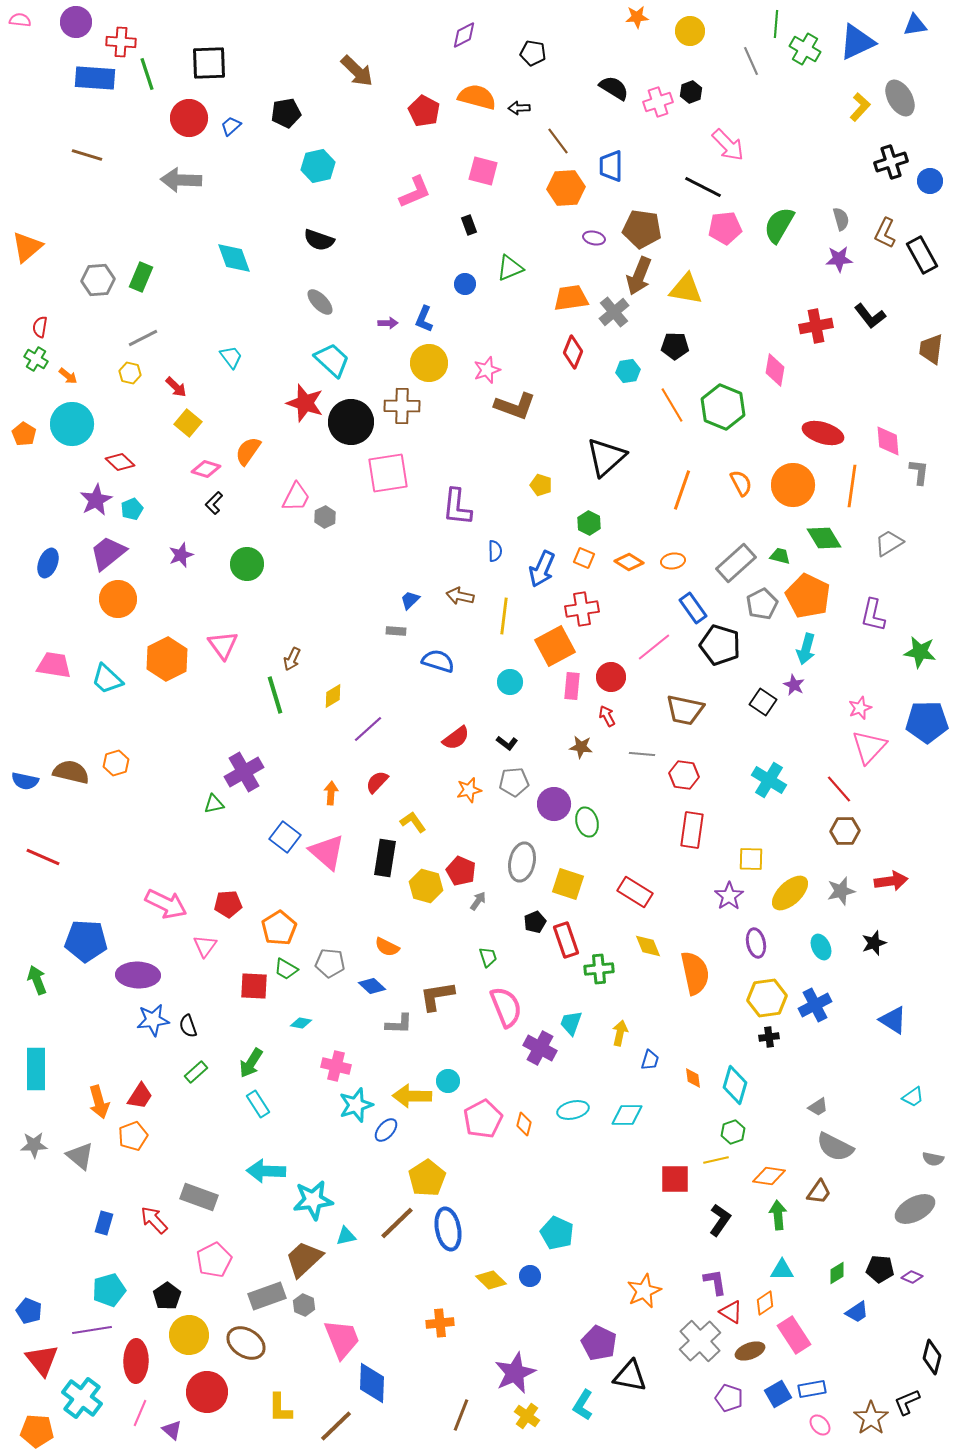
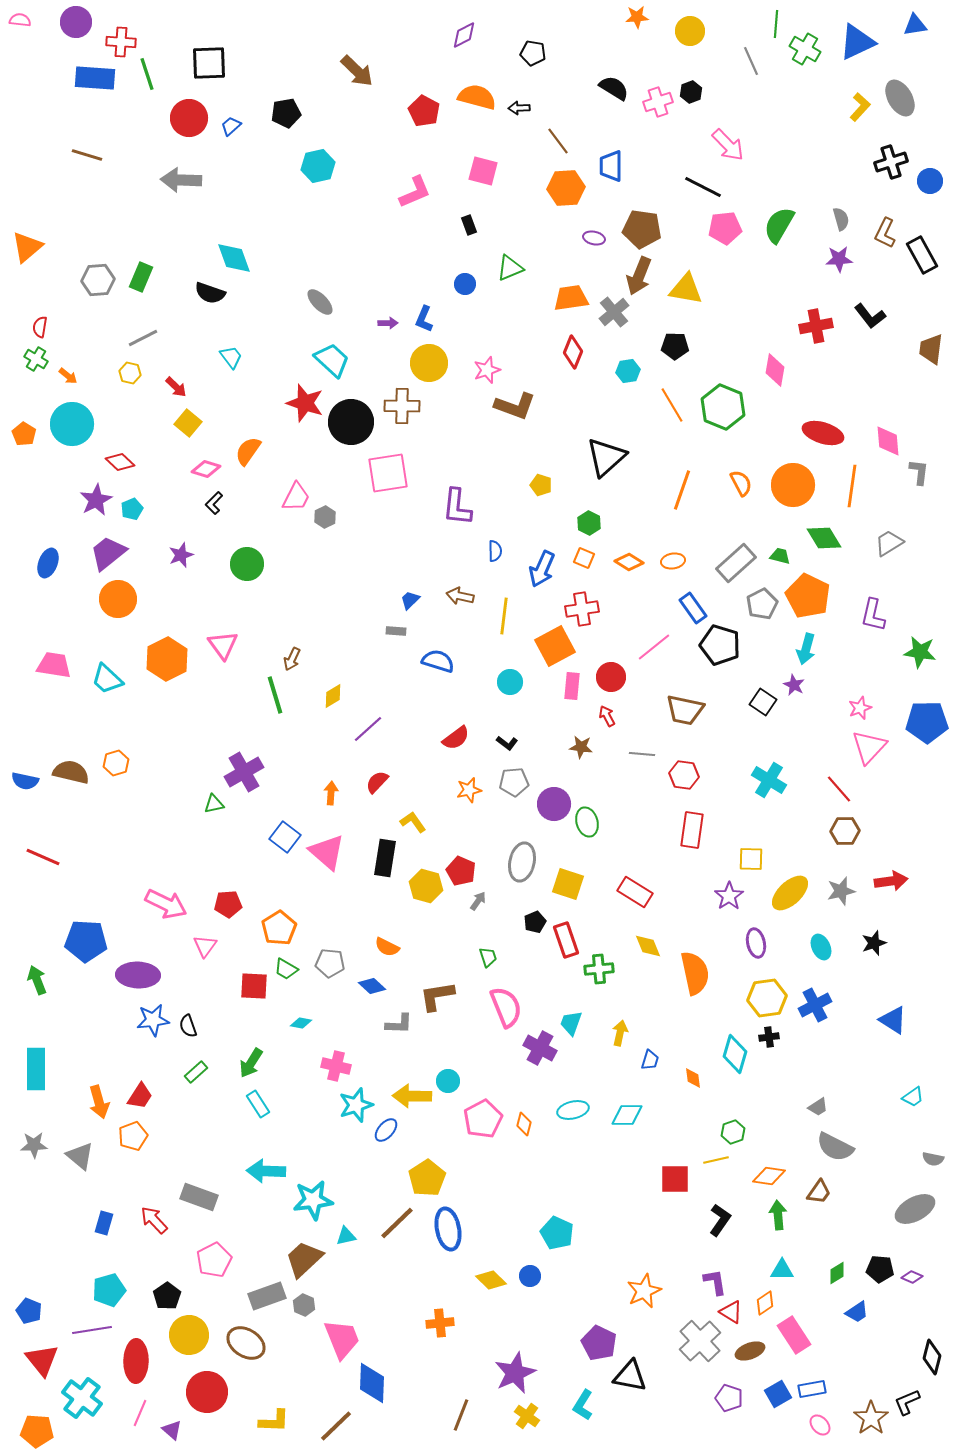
black semicircle at (319, 240): moved 109 px left, 53 px down
cyan diamond at (735, 1085): moved 31 px up
yellow L-shape at (280, 1408): moved 6 px left, 13 px down; rotated 88 degrees counterclockwise
